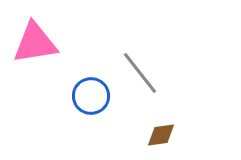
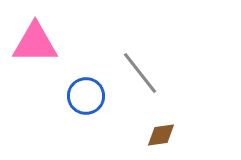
pink triangle: rotated 9 degrees clockwise
blue circle: moved 5 px left
